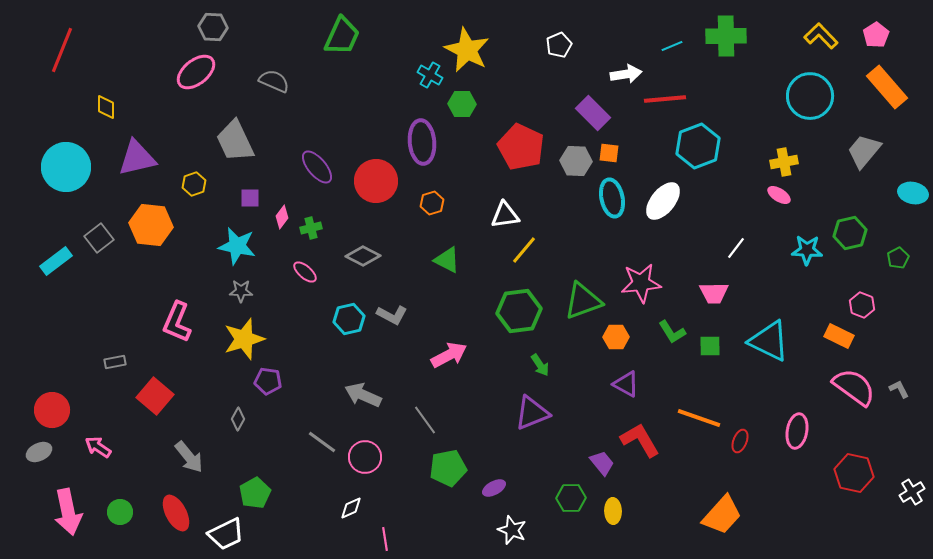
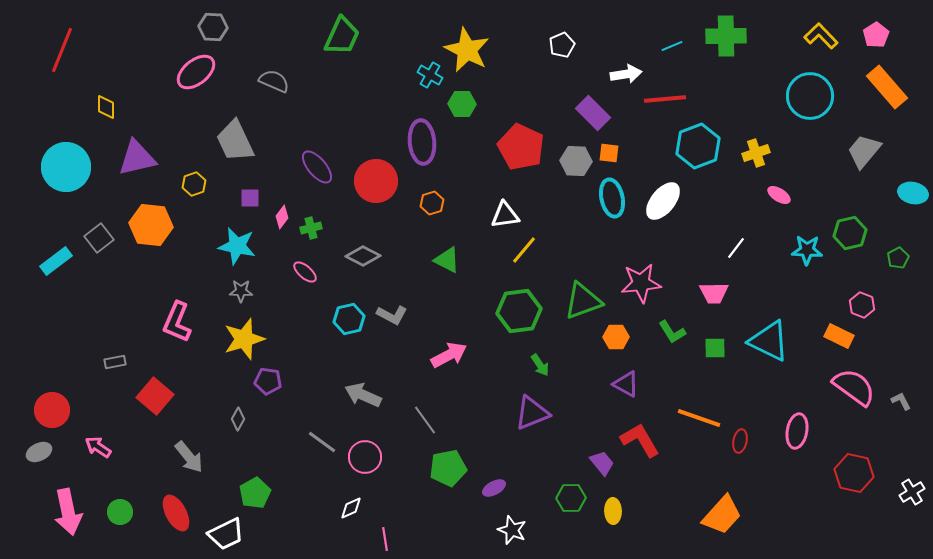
white pentagon at (559, 45): moved 3 px right
yellow cross at (784, 162): moved 28 px left, 9 px up; rotated 8 degrees counterclockwise
green square at (710, 346): moved 5 px right, 2 px down
gray L-shape at (899, 389): moved 2 px right, 12 px down
red ellipse at (740, 441): rotated 10 degrees counterclockwise
